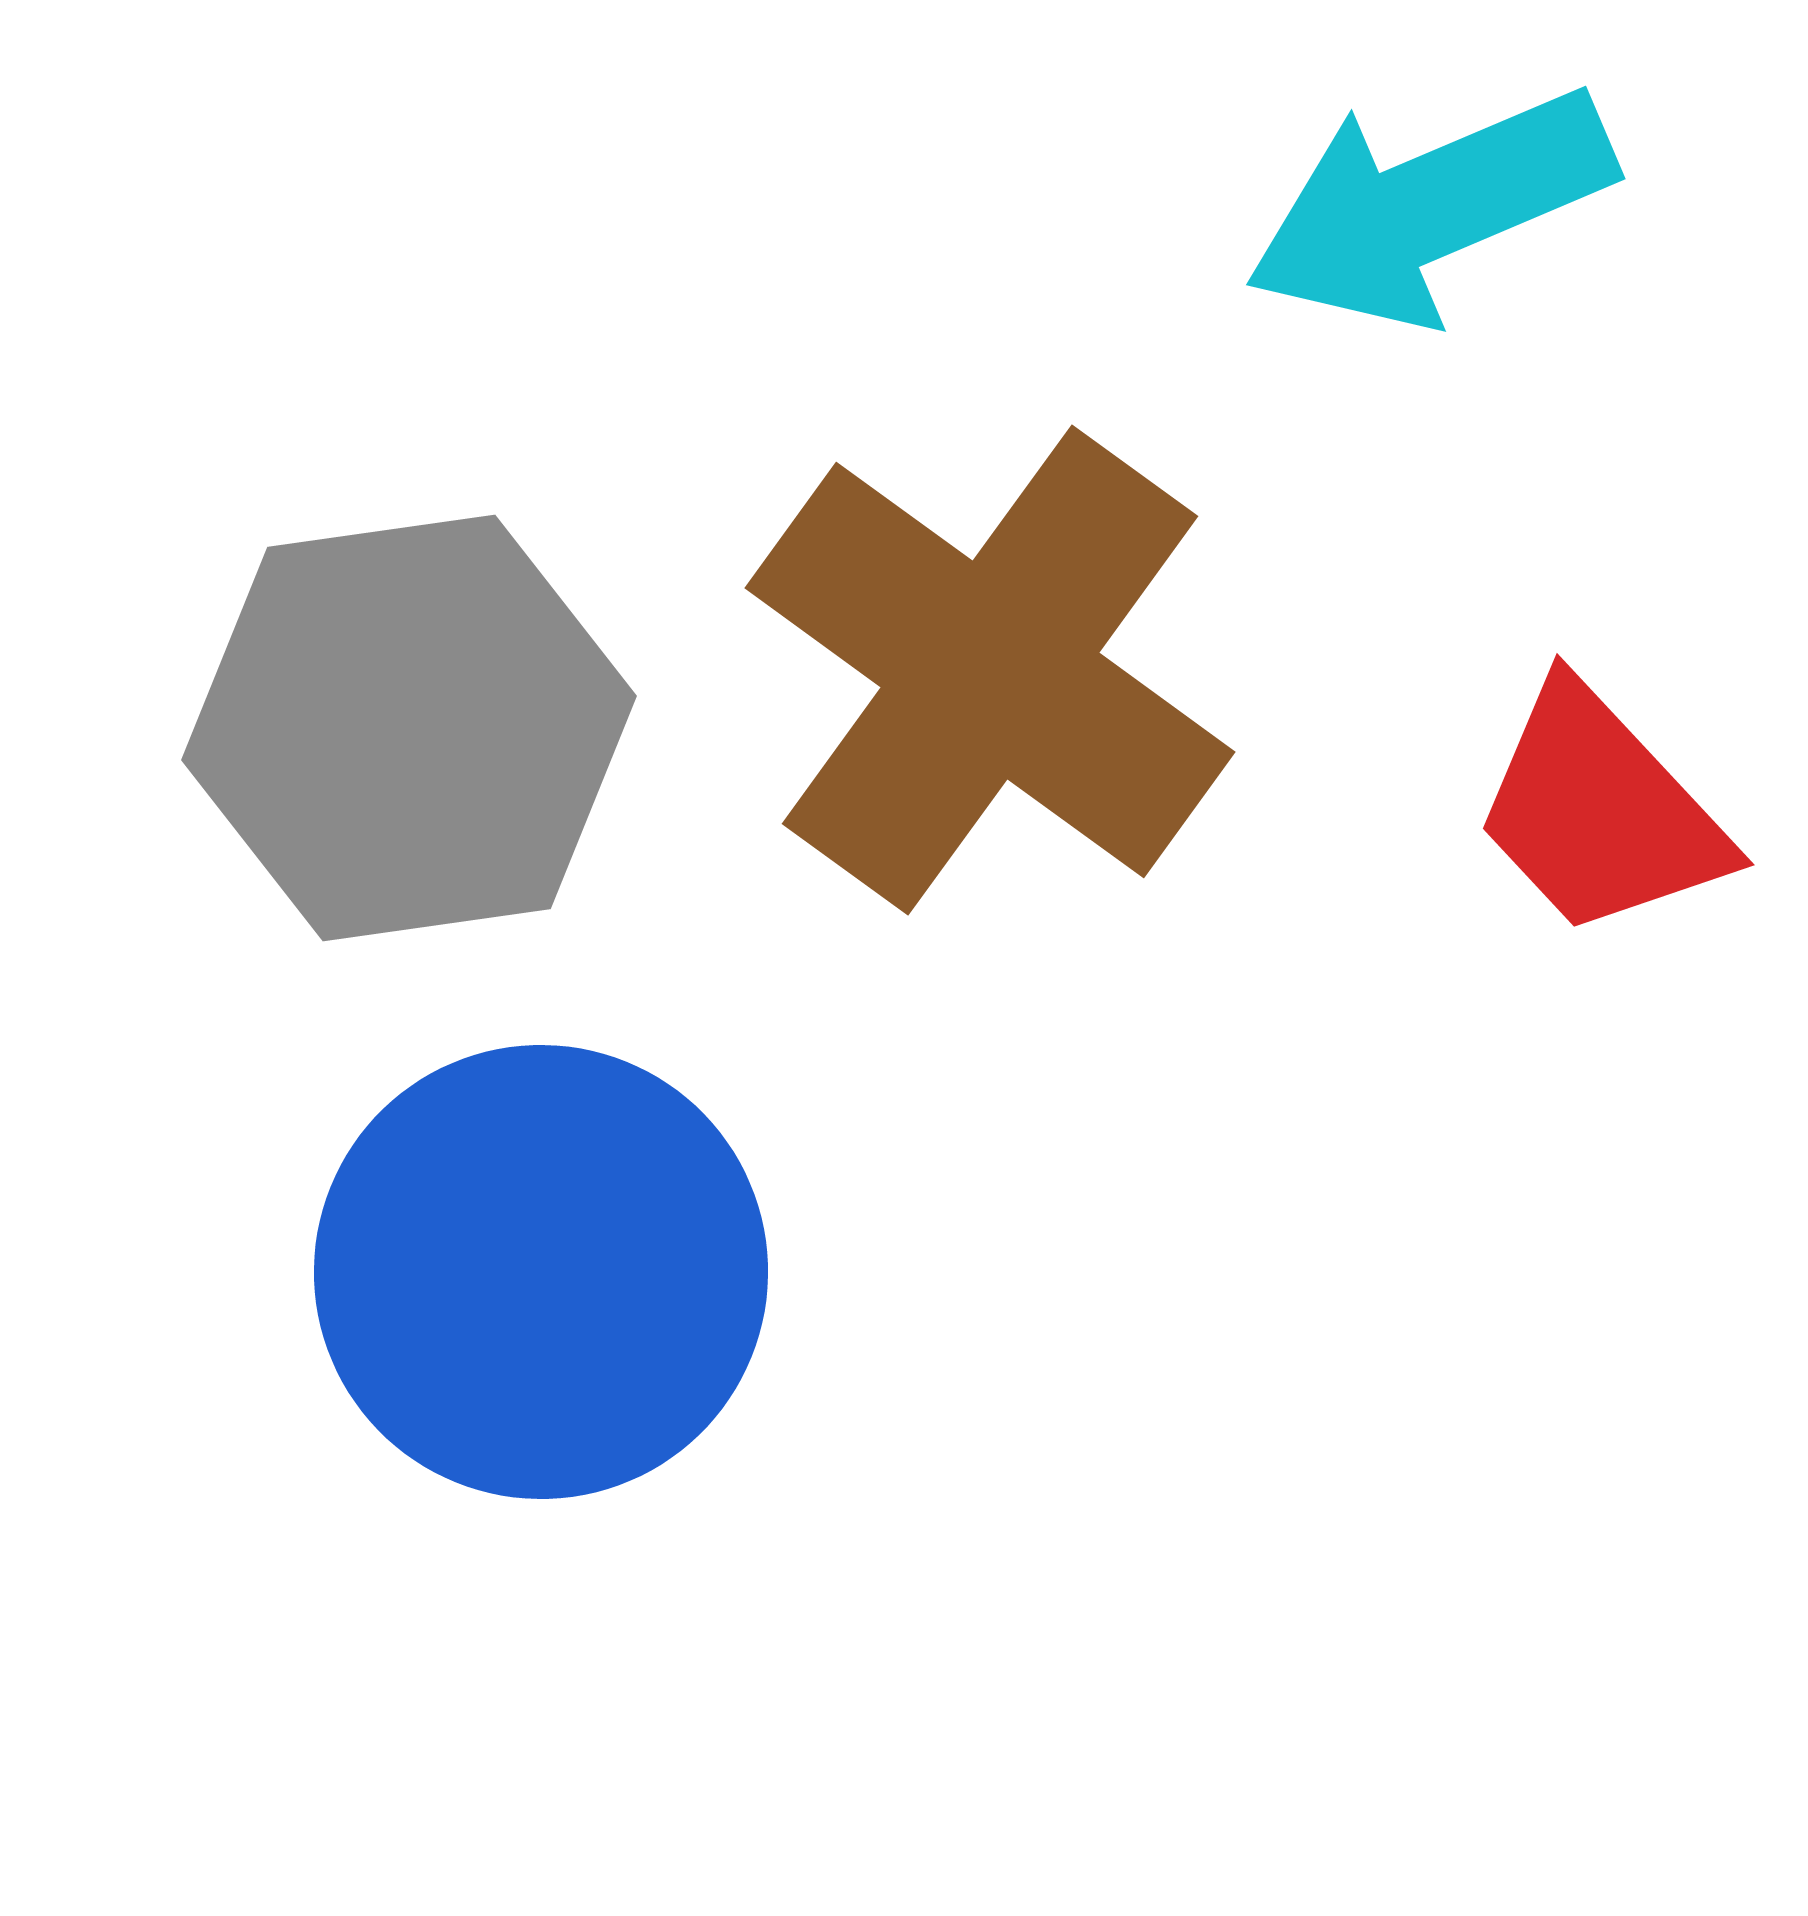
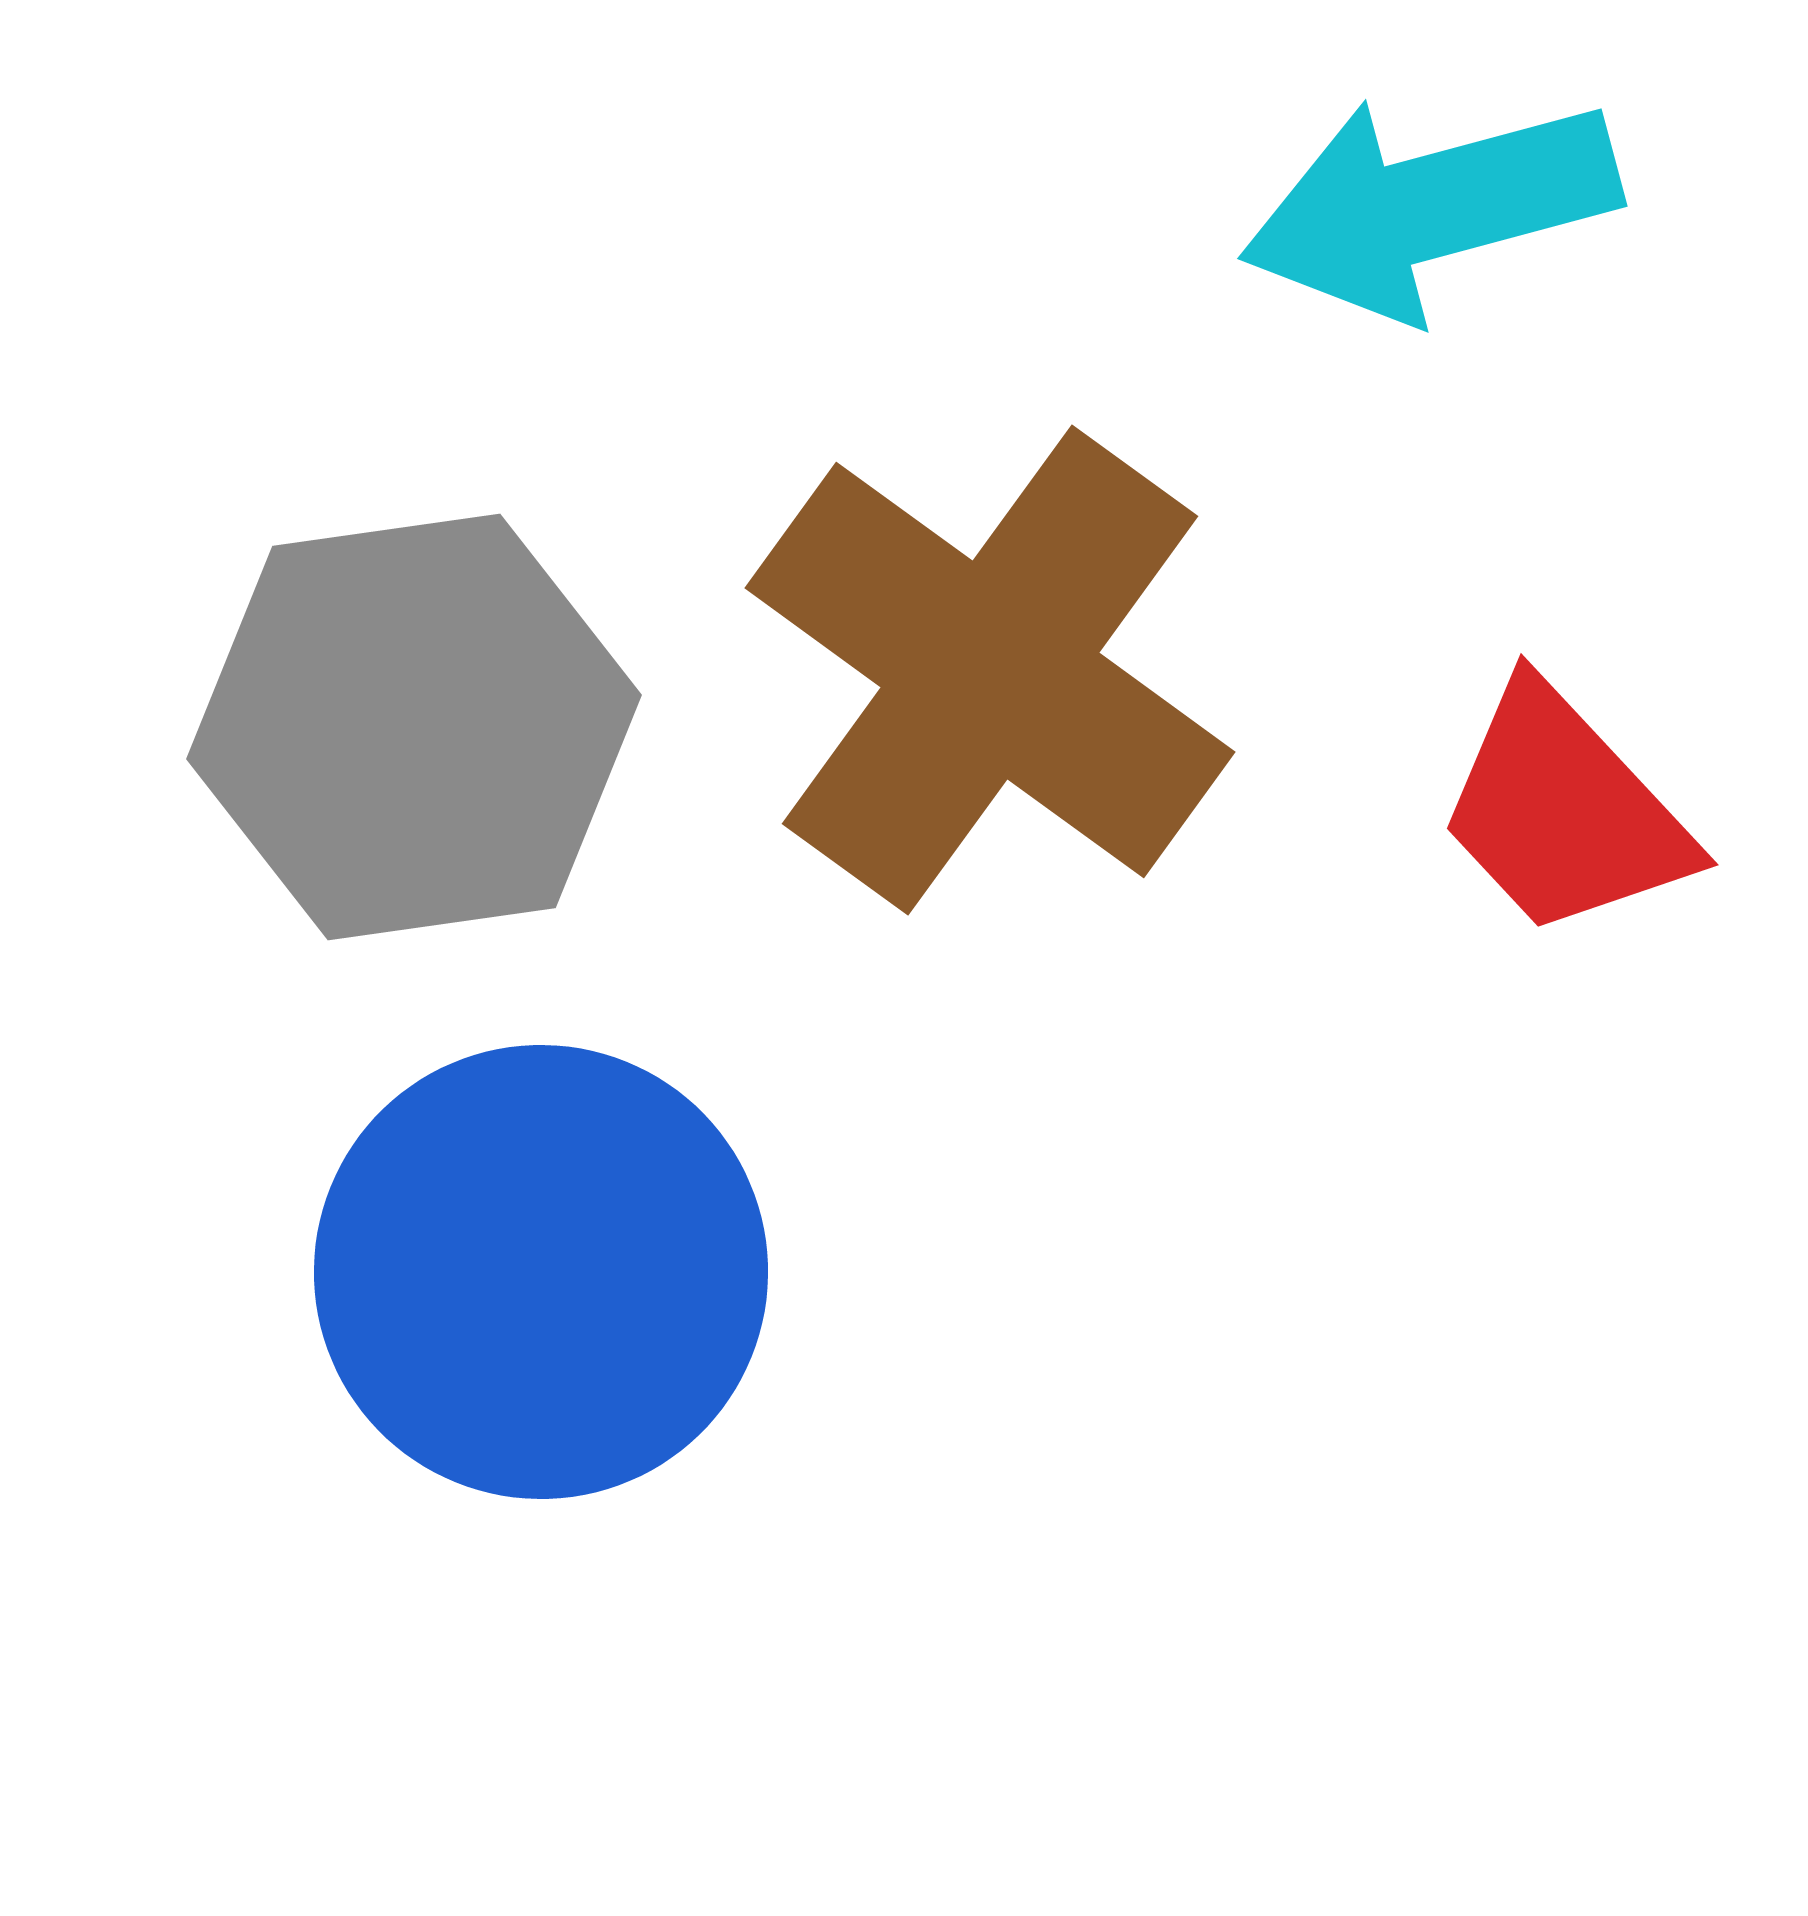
cyan arrow: rotated 8 degrees clockwise
gray hexagon: moved 5 px right, 1 px up
red trapezoid: moved 36 px left
